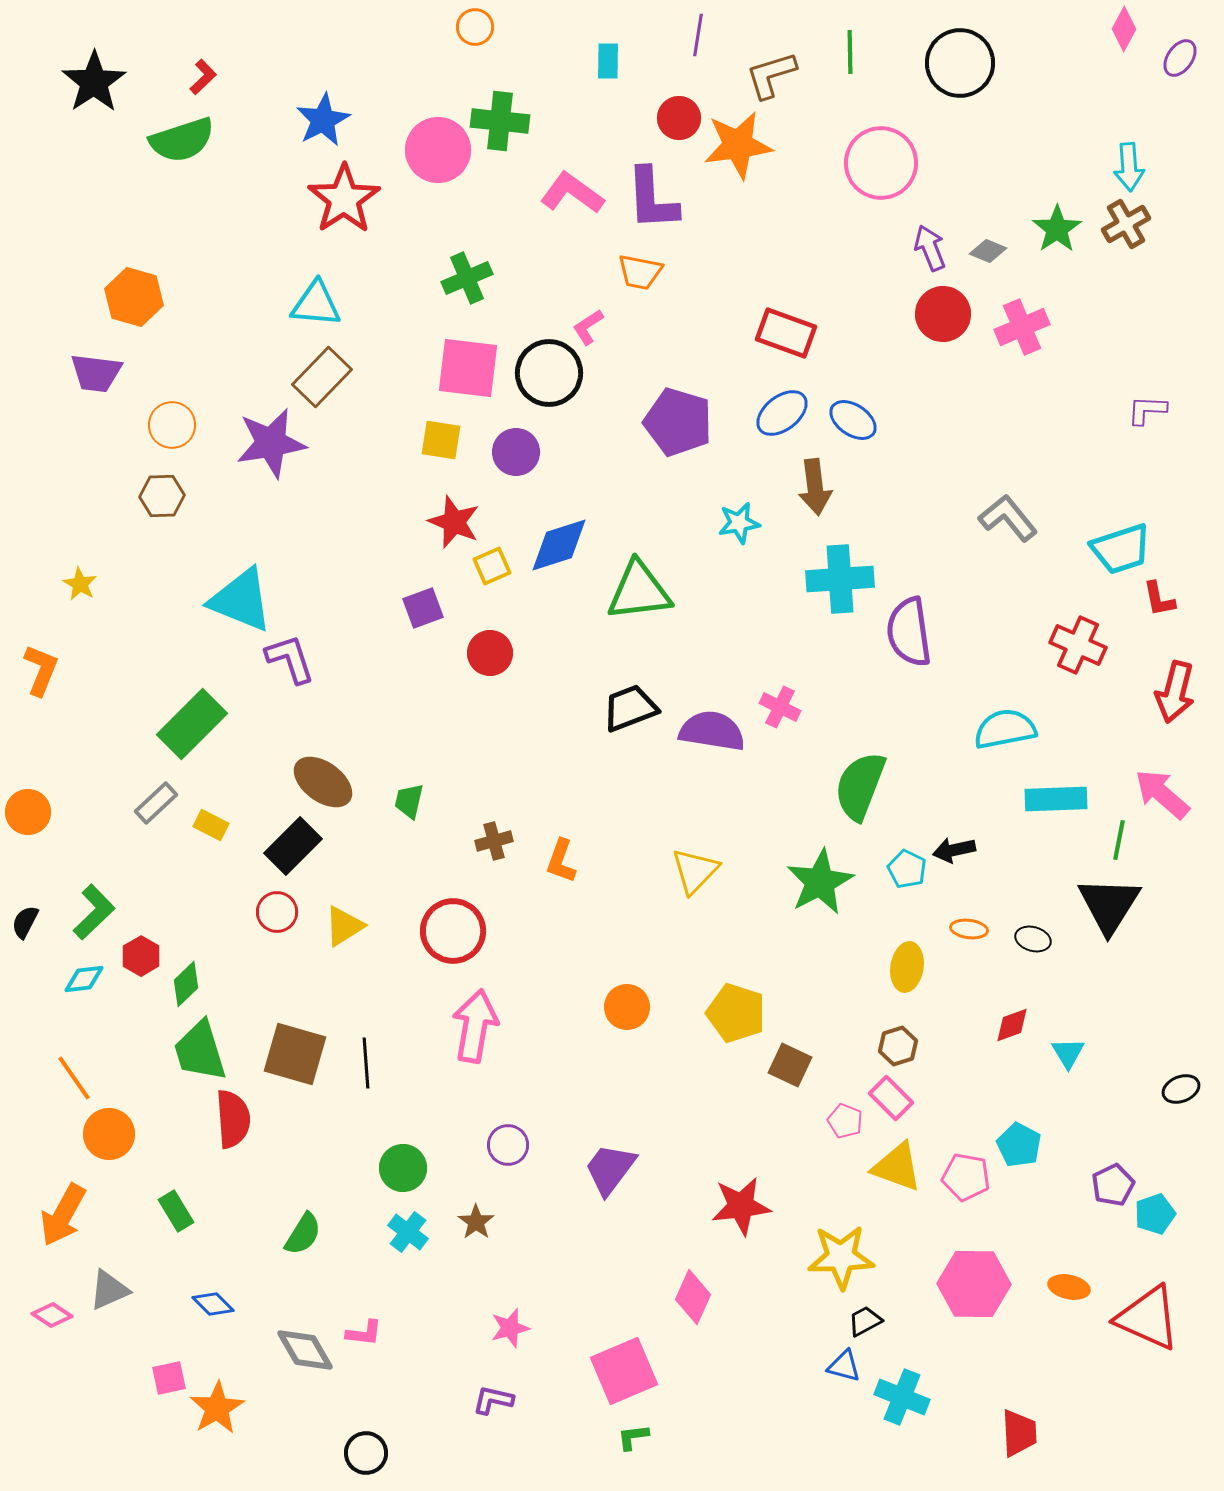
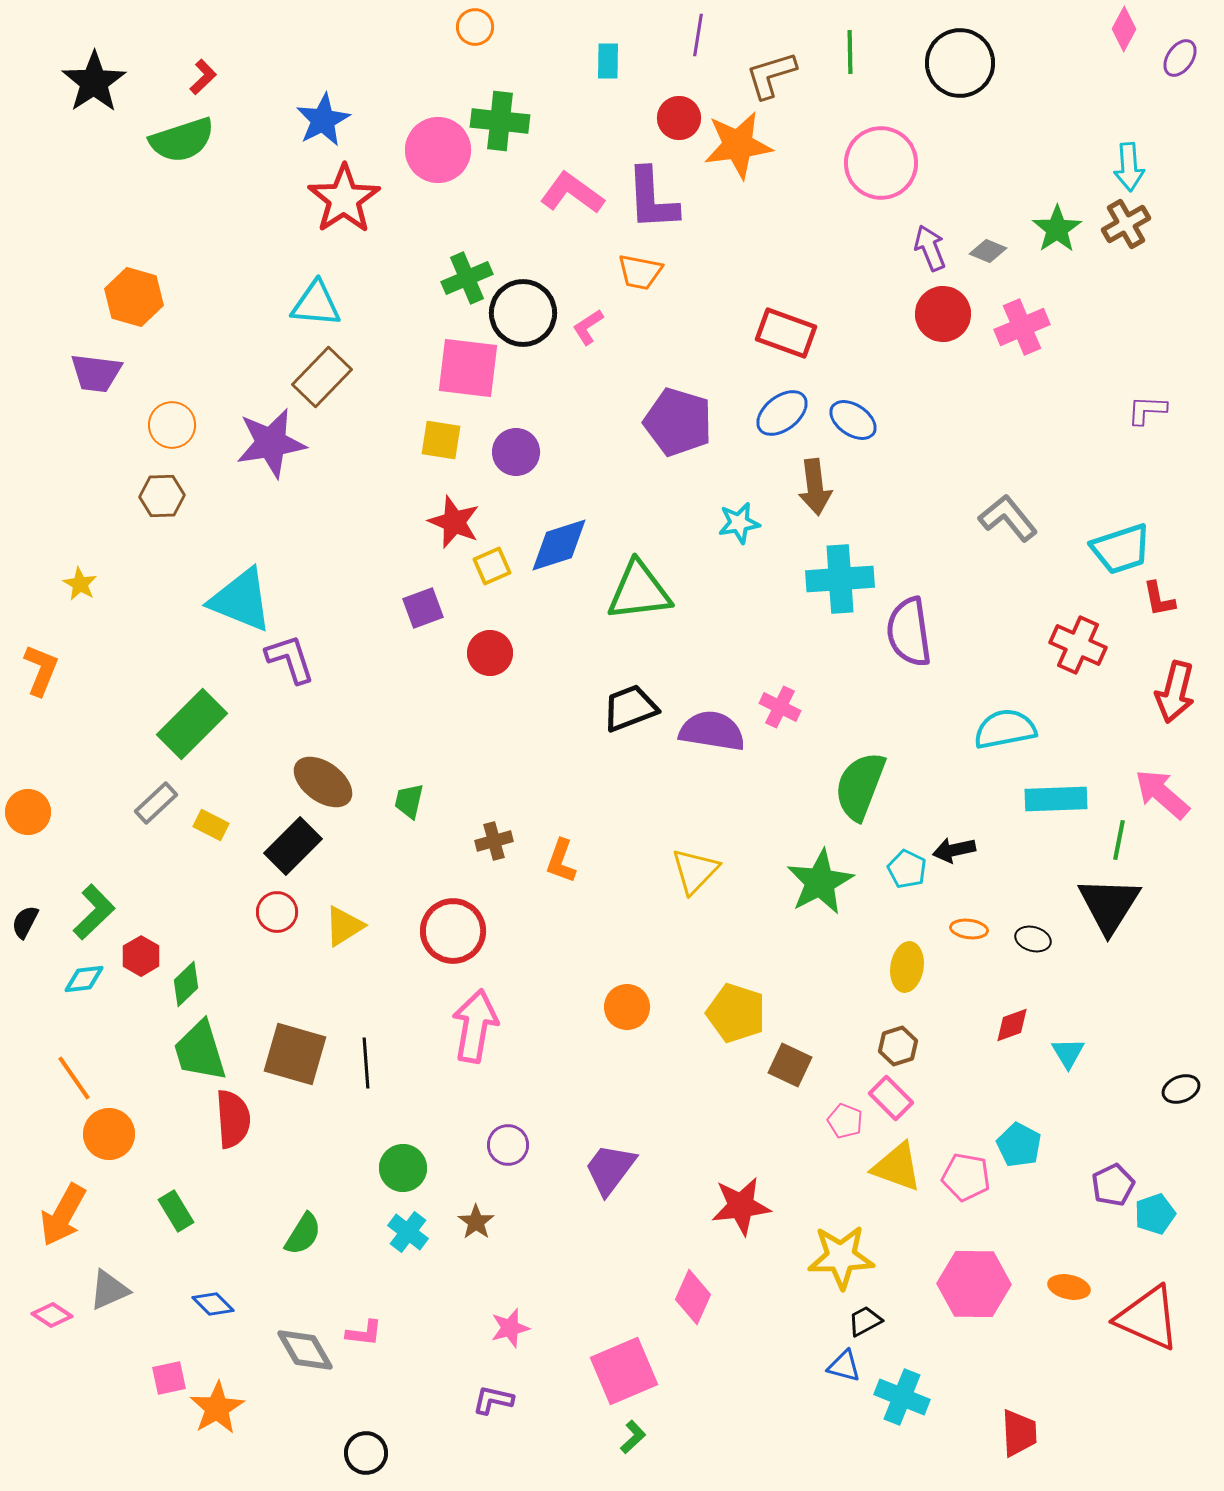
black circle at (549, 373): moved 26 px left, 60 px up
green L-shape at (633, 1437): rotated 144 degrees clockwise
